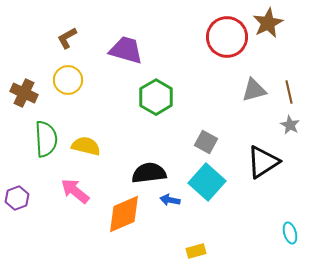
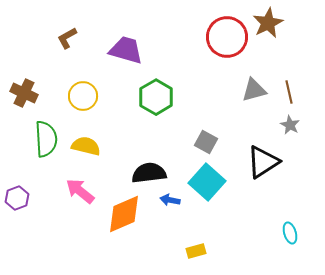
yellow circle: moved 15 px right, 16 px down
pink arrow: moved 5 px right
